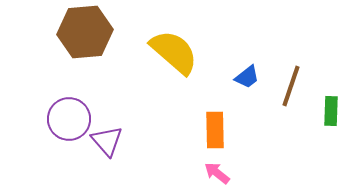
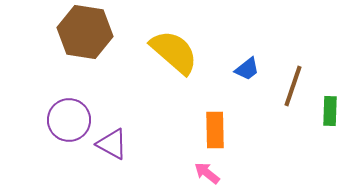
brown hexagon: rotated 14 degrees clockwise
blue trapezoid: moved 8 px up
brown line: moved 2 px right
green rectangle: moved 1 px left
purple circle: moved 1 px down
purple triangle: moved 5 px right, 3 px down; rotated 20 degrees counterclockwise
pink arrow: moved 10 px left
